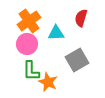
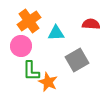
red semicircle: moved 10 px right, 6 px down; rotated 78 degrees clockwise
pink circle: moved 6 px left, 2 px down
